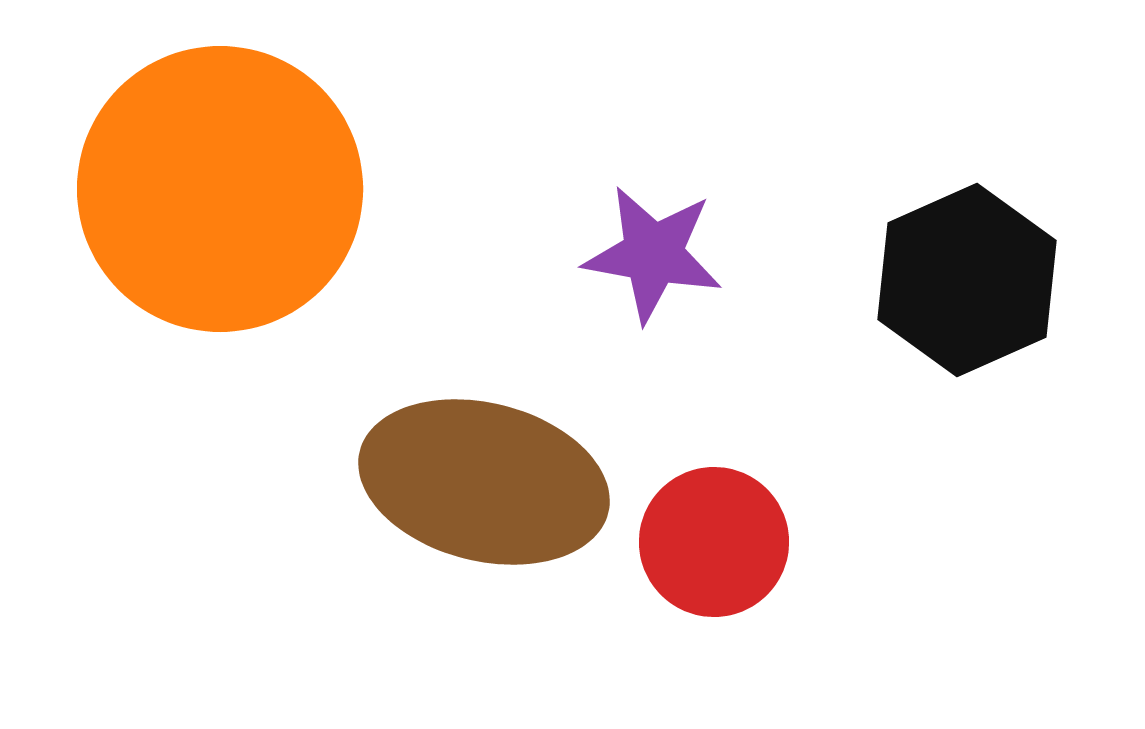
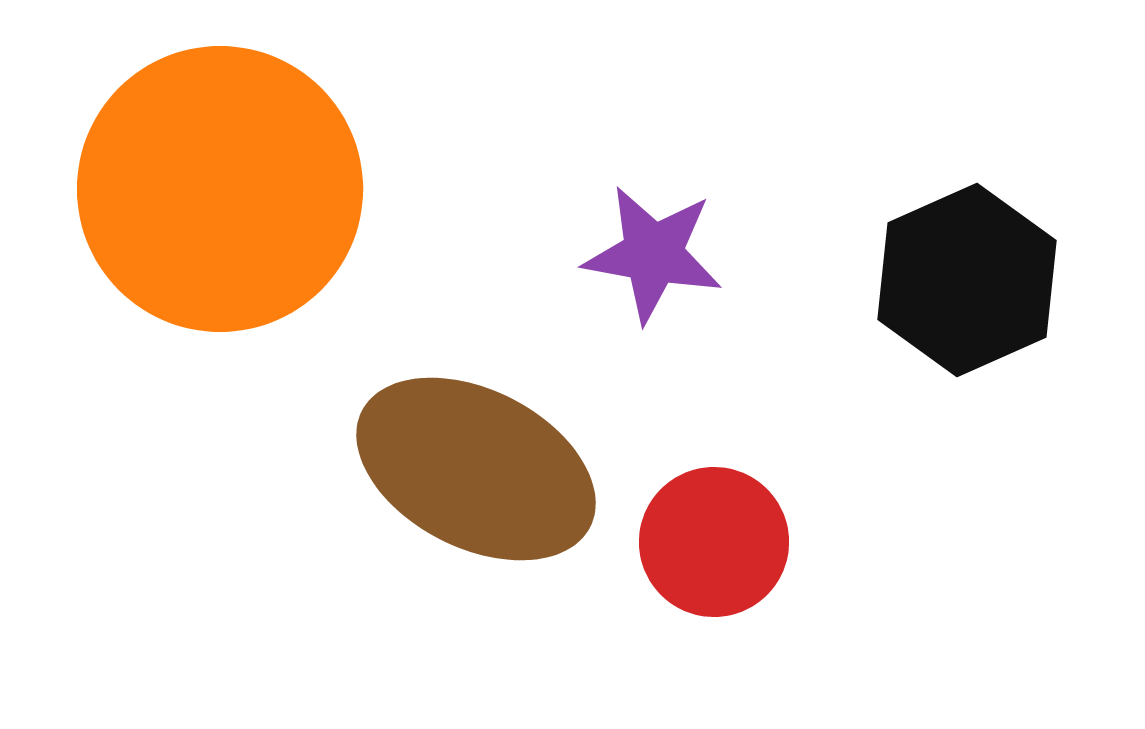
brown ellipse: moved 8 px left, 13 px up; rotated 13 degrees clockwise
